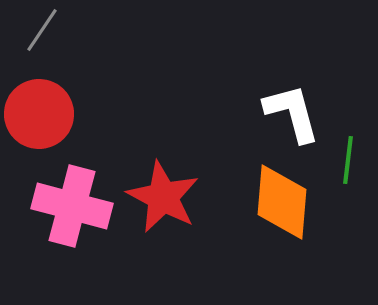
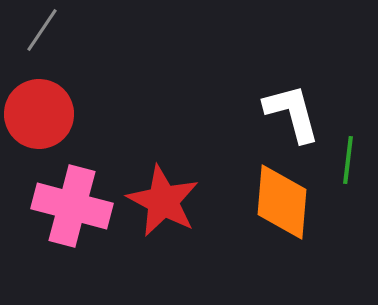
red star: moved 4 px down
